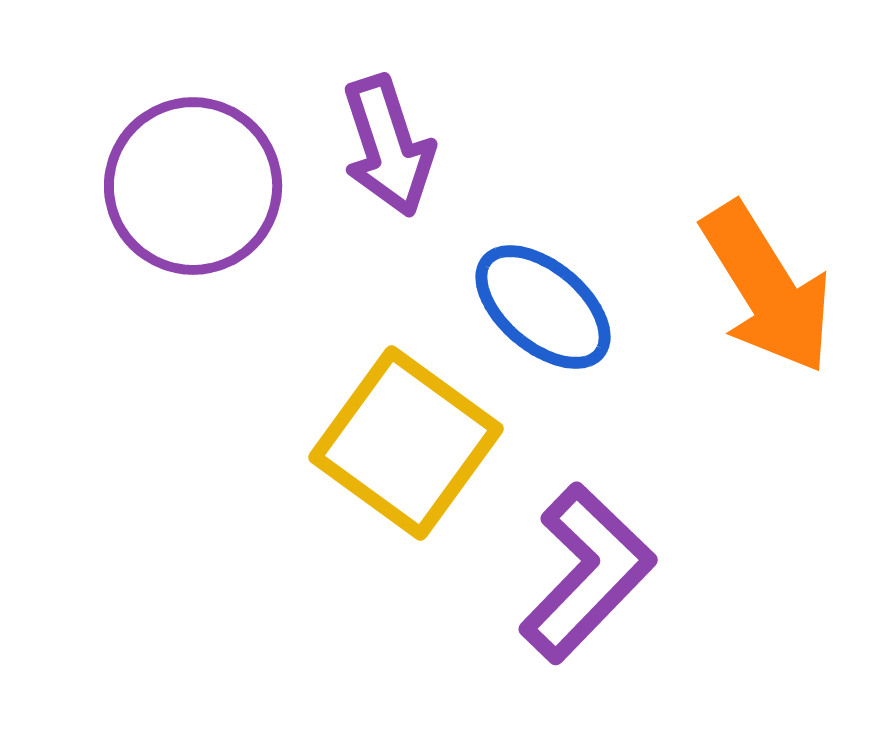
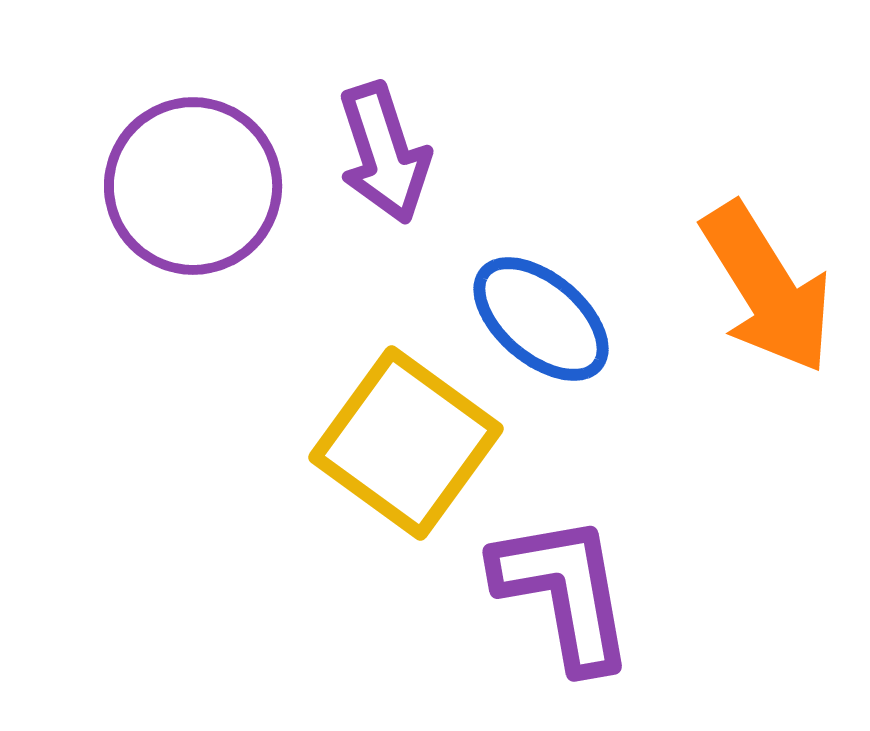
purple arrow: moved 4 px left, 7 px down
blue ellipse: moved 2 px left, 12 px down
purple L-shape: moved 23 px left, 19 px down; rotated 54 degrees counterclockwise
